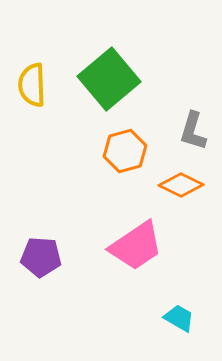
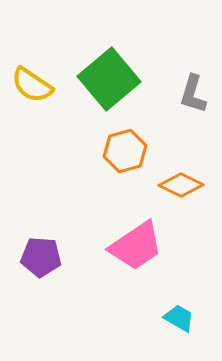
yellow semicircle: rotated 54 degrees counterclockwise
gray L-shape: moved 37 px up
